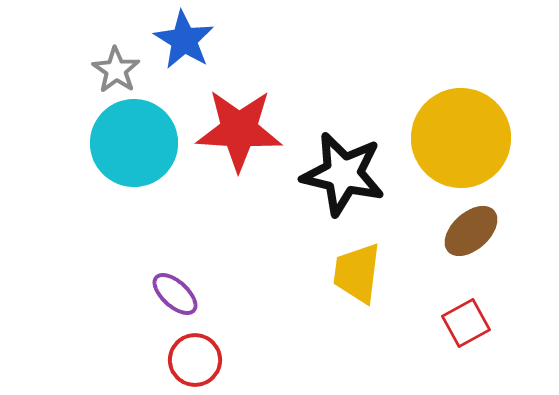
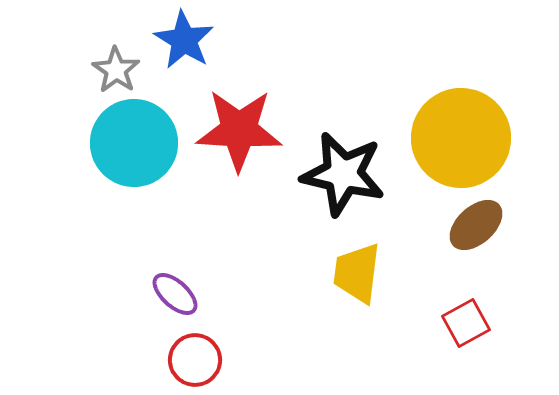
brown ellipse: moved 5 px right, 6 px up
